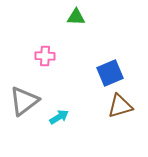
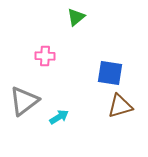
green triangle: rotated 42 degrees counterclockwise
blue square: rotated 32 degrees clockwise
